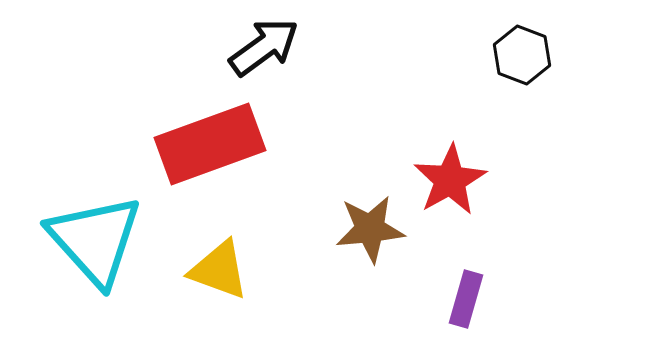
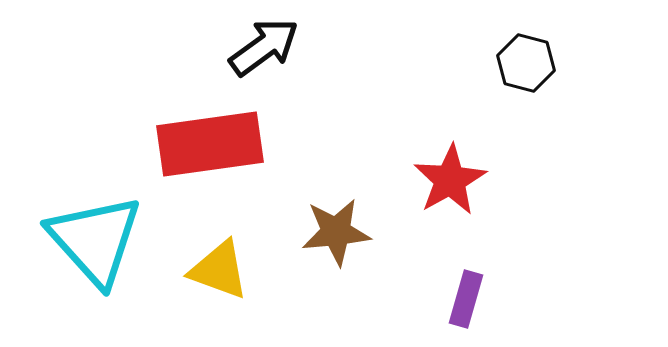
black hexagon: moved 4 px right, 8 px down; rotated 6 degrees counterclockwise
red rectangle: rotated 12 degrees clockwise
brown star: moved 34 px left, 3 px down
